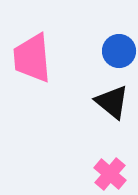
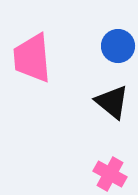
blue circle: moved 1 px left, 5 px up
pink cross: rotated 12 degrees counterclockwise
